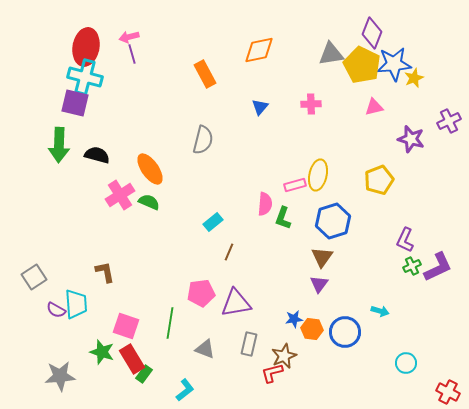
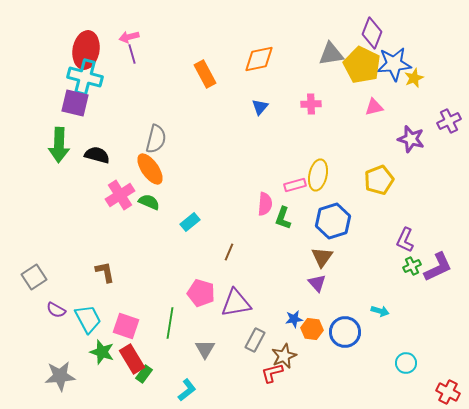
red ellipse at (86, 47): moved 3 px down
orange diamond at (259, 50): moved 9 px down
gray semicircle at (203, 140): moved 47 px left, 1 px up
cyan rectangle at (213, 222): moved 23 px left
purple triangle at (319, 284): moved 2 px left, 1 px up; rotated 18 degrees counterclockwise
pink pentagon at (201, 293): rotated 24 degrees clockwise
cyan trapezoid at (76, 304): moved 12 px right, 15 px down; rotated 24 degrees counterclockwise
gray rectangle at (249, 344): moved 6 px right, 4 px up; rotated 15 degrees clockwise
gray triangle at (205, 349): rotated 40 degrees clockwise
cyan L-shape at (185, 390): moved 2 px right
